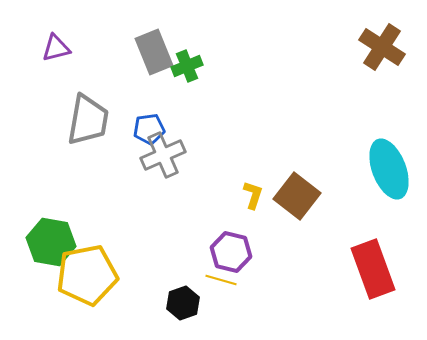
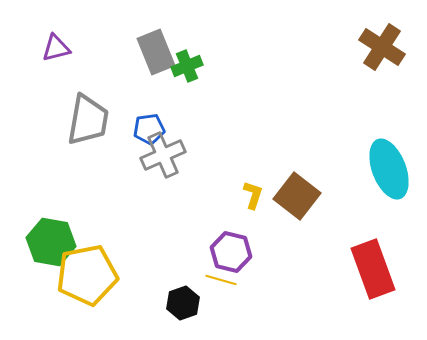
gray rectangle: moved 2 px right
